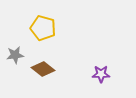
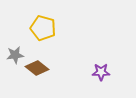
brown diamond: moved 6 px left, 1 px up
purple star: moved 2 px up
